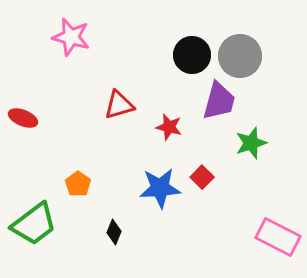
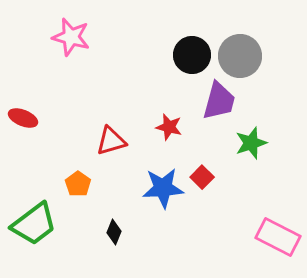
red triangle: moved 8 px left, 36 px down
blue star: moved 3 px right
